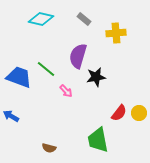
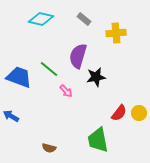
green line: moved 3 px right
